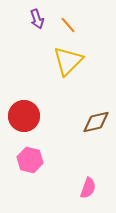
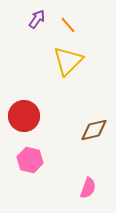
purple arrow: rotated 126 degrees counterclockwise
brown diamond: moved 2 px left, 8 px down
